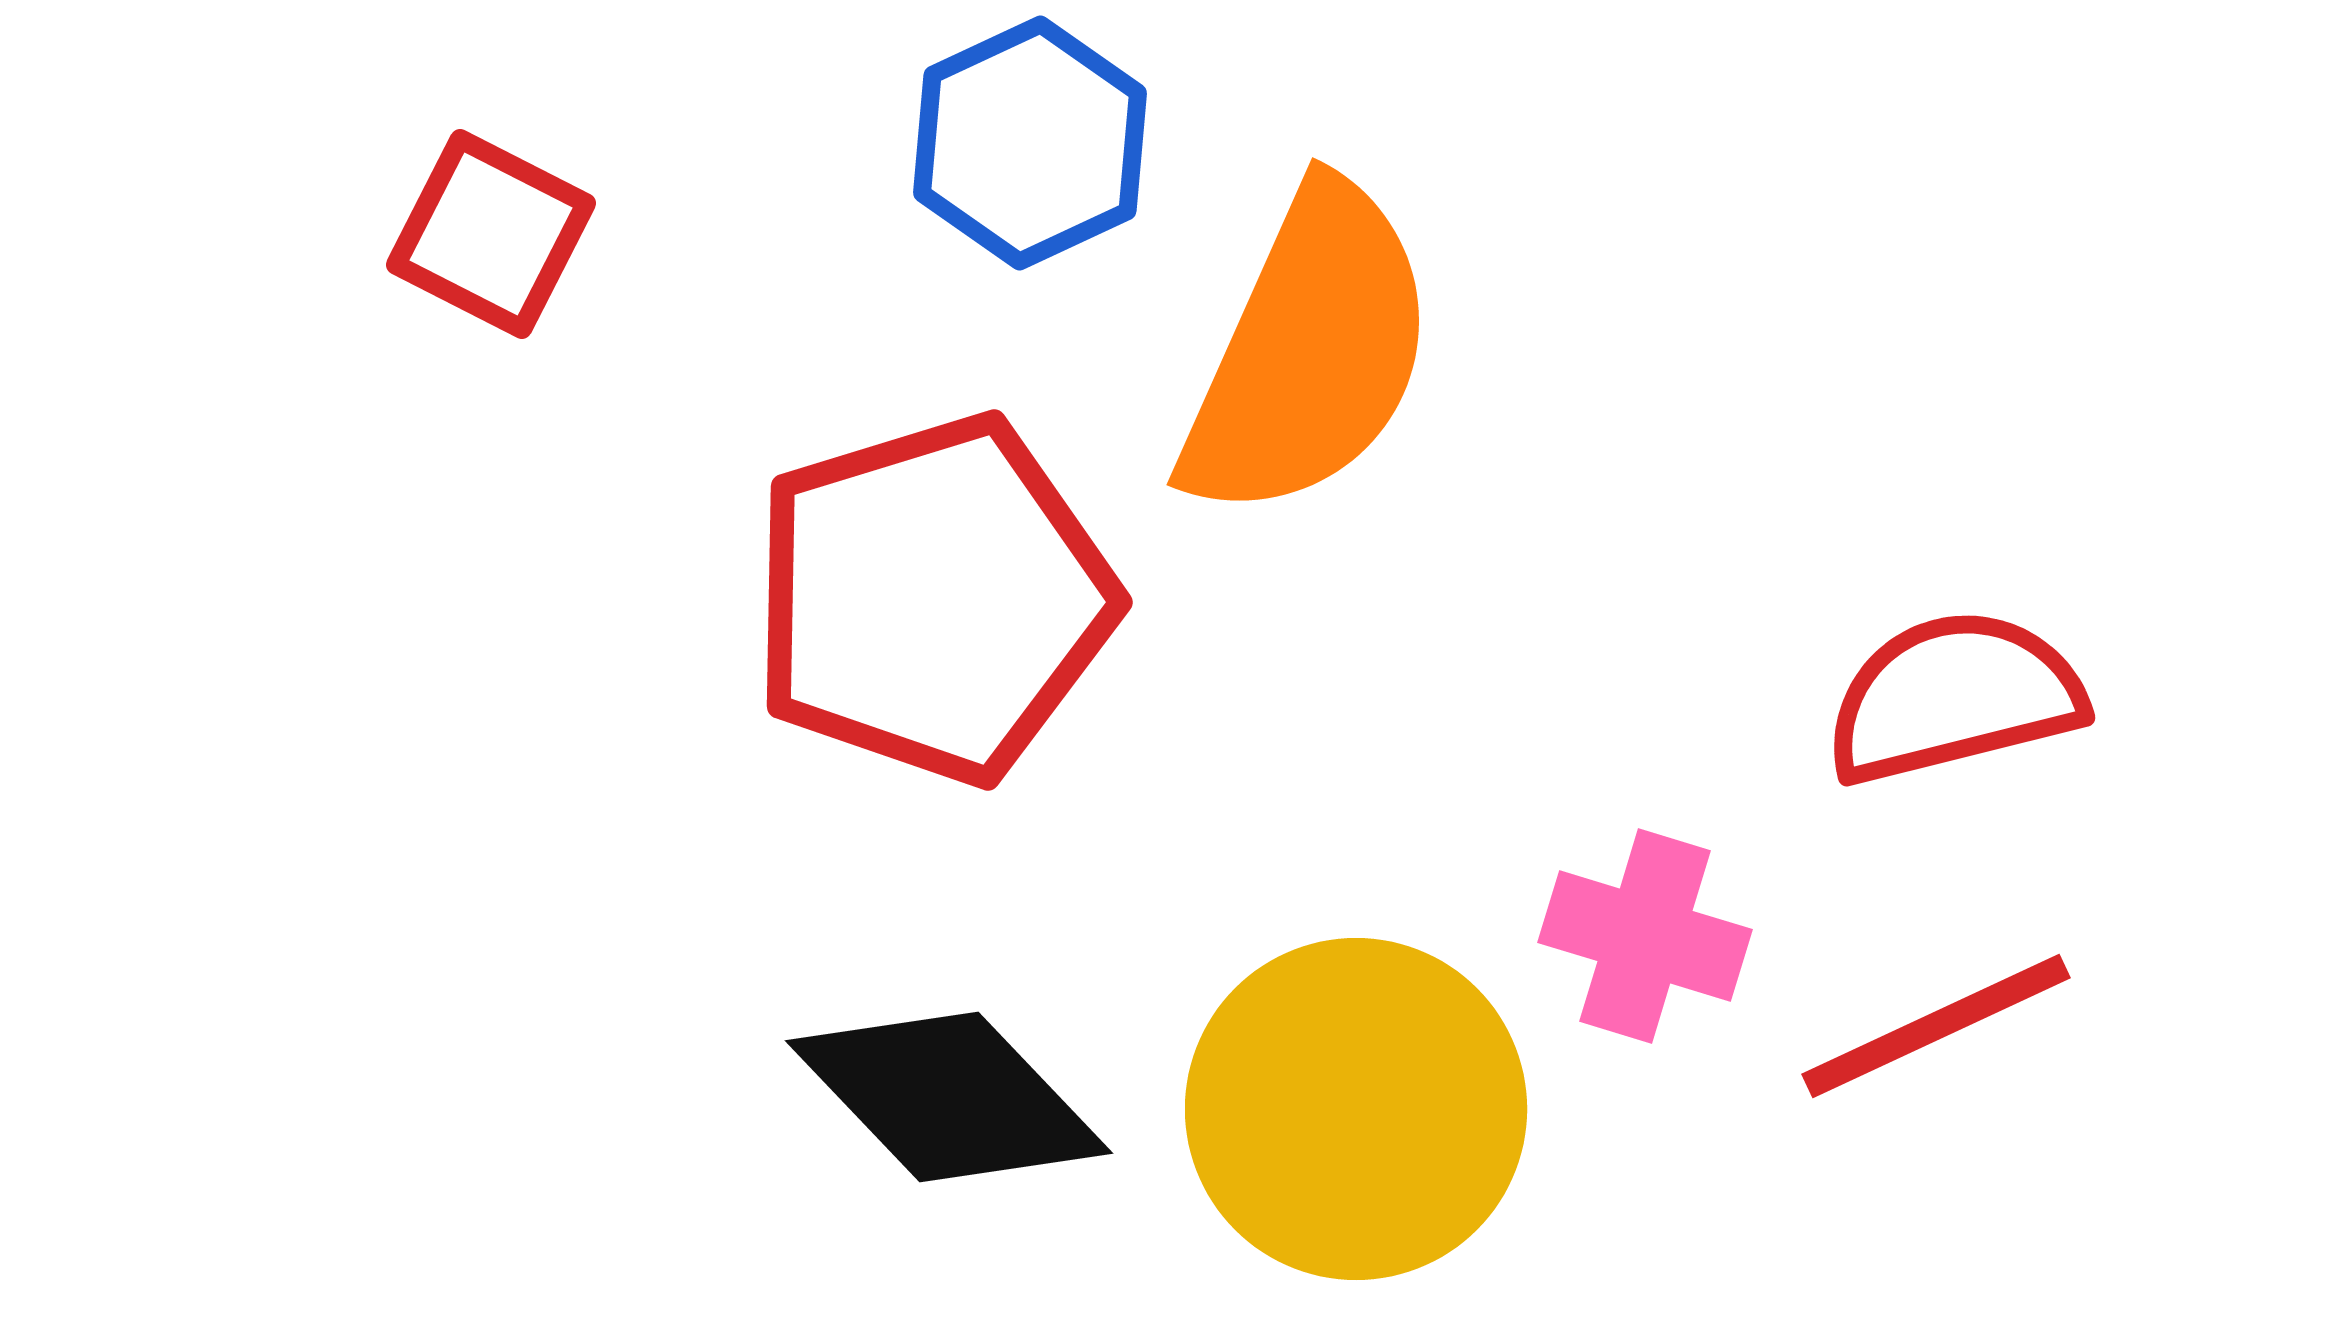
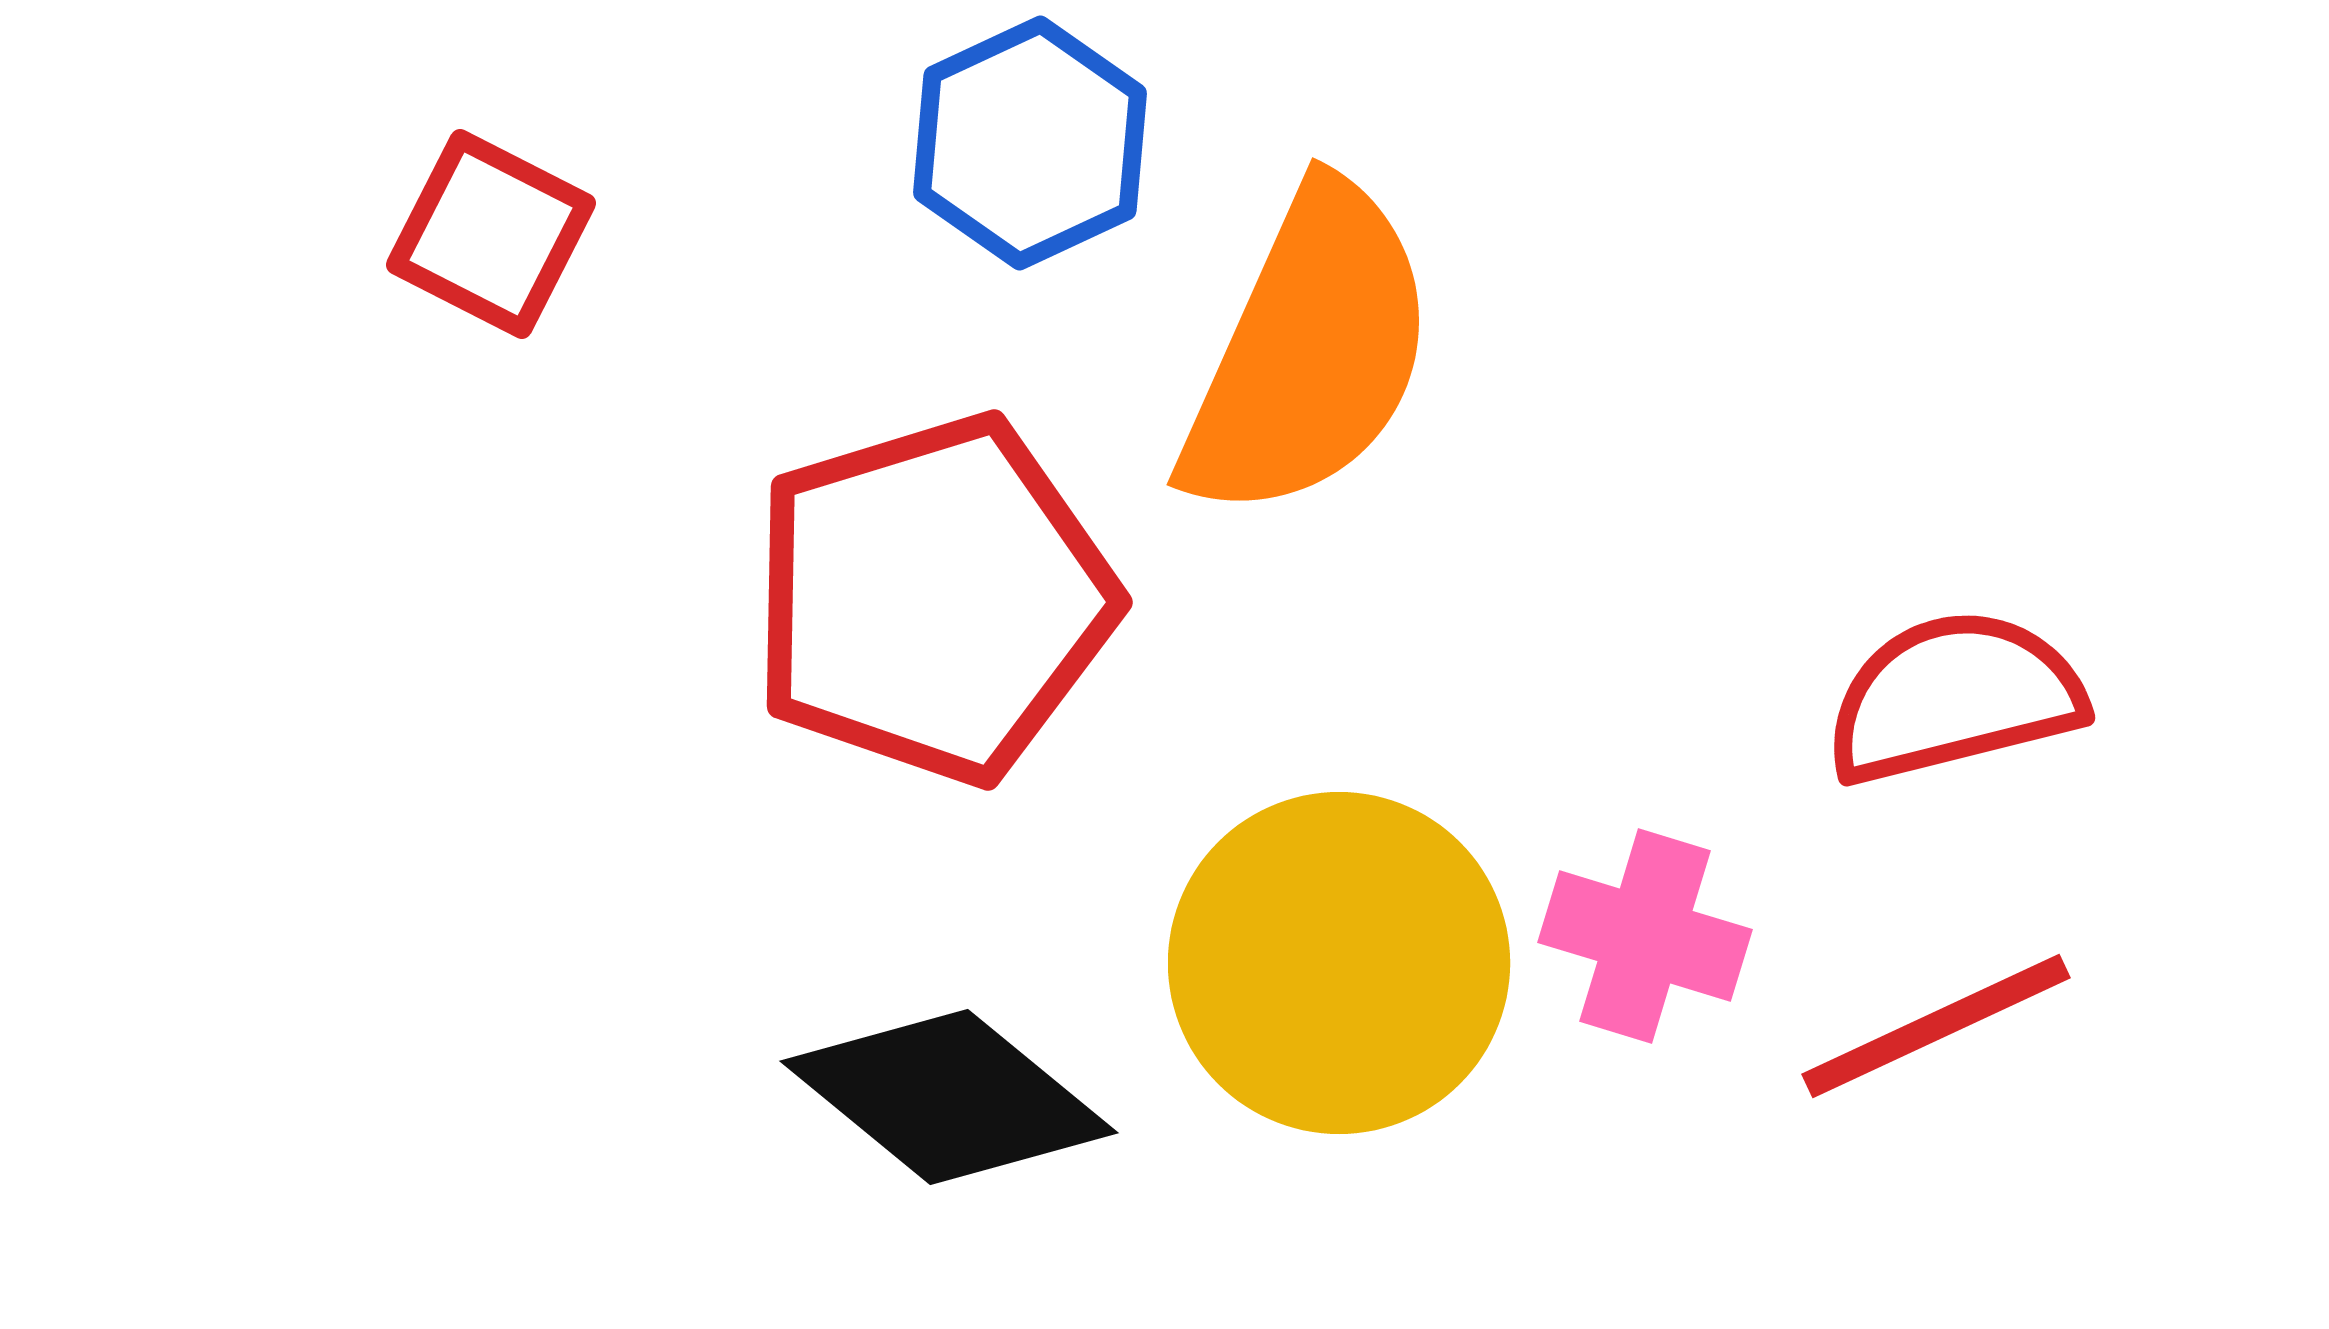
black diamond: rotated 7 degrees counterclockwise
yellow circle: moved 17 px left, 146 px up
